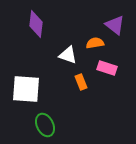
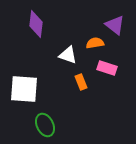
white square: moved 2 px left
